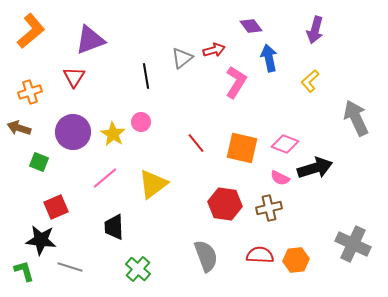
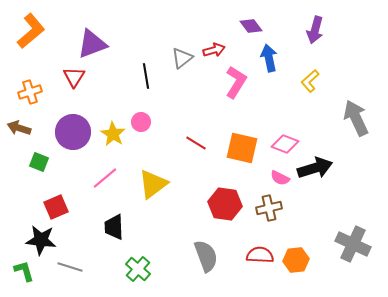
purple triangle: moved 2 px right, 4 px down
red line: rotated 20 degrees counterclockwise
